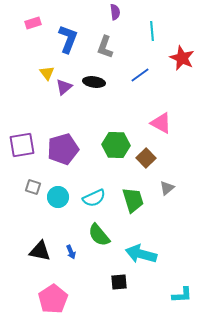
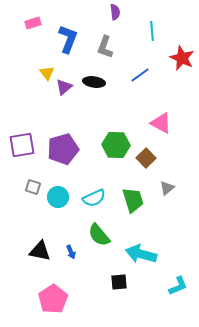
cyan L-shape: moved 4 px left, 9 px up; rotated 20 degrees counterclockwise
